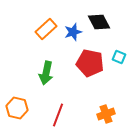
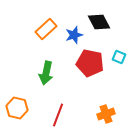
blue star: moved 1 px right, 3 px down
